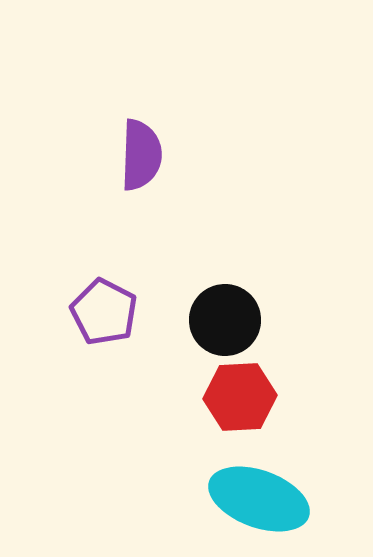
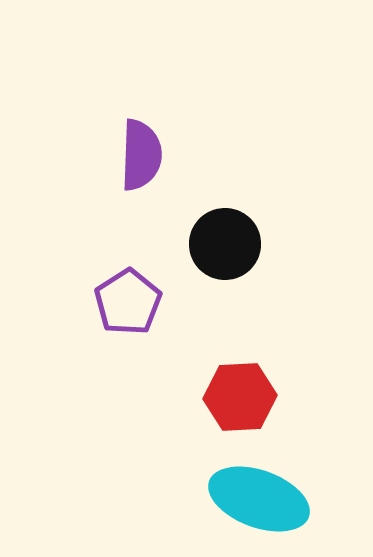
purple pentagon: moved 24 px right, 10 px up; rotated 12 degrees clockwise
black circle: moved 76 px up
